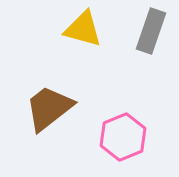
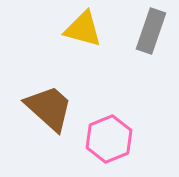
brown trapezoid: rotated 80 degrees clockwise
pink hexagon: moved 14 px left, 2 px down
